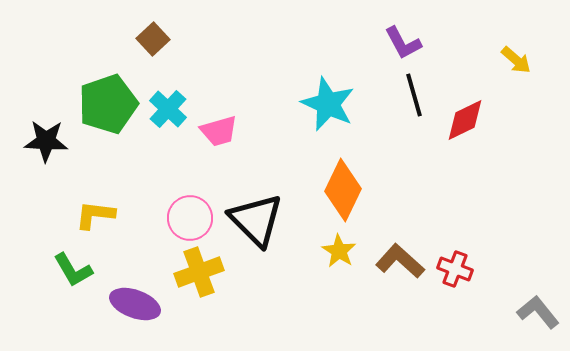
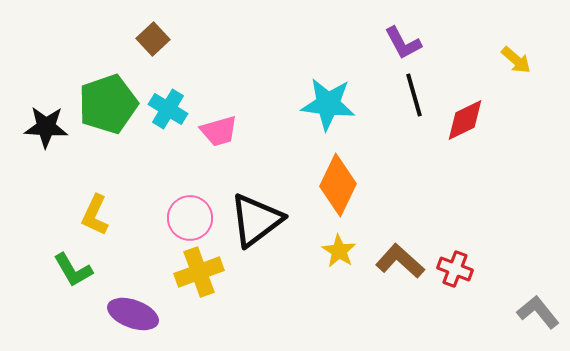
cyan star: rotated 18 degrees counterclockwise
cyan cross: rotated 12 degrees counterclockwise
black star: moved 14 px up
orange diamond: moved 5 px left, 5 px up
yellow L-shape: rotated 72 degrees counterclockwise
black triangle: rotated 38 degrees clockwise
purple ellipse: moved 2 px left, 10 px down
